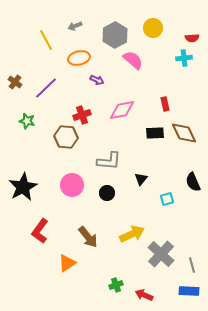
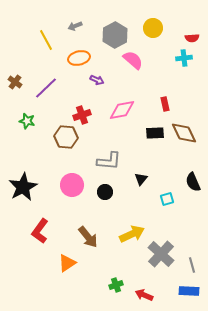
black circle: moved 2 px left, 1 px up
